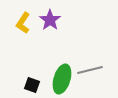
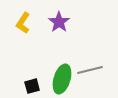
purple star: moved 9 px right, 2 px down
black square: moved 1 px down; rotated 35 degrees counterclockwise
